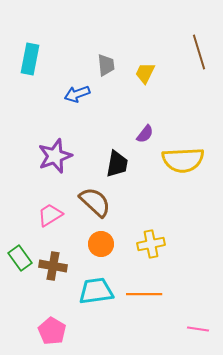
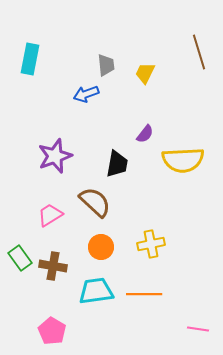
blue arrow: moved 9 px right
orange circle: moved 3 px down
